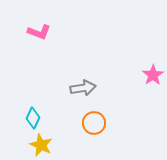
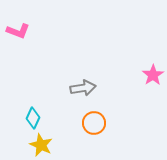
pink L-shape: moved 21 px left, 1 px up
